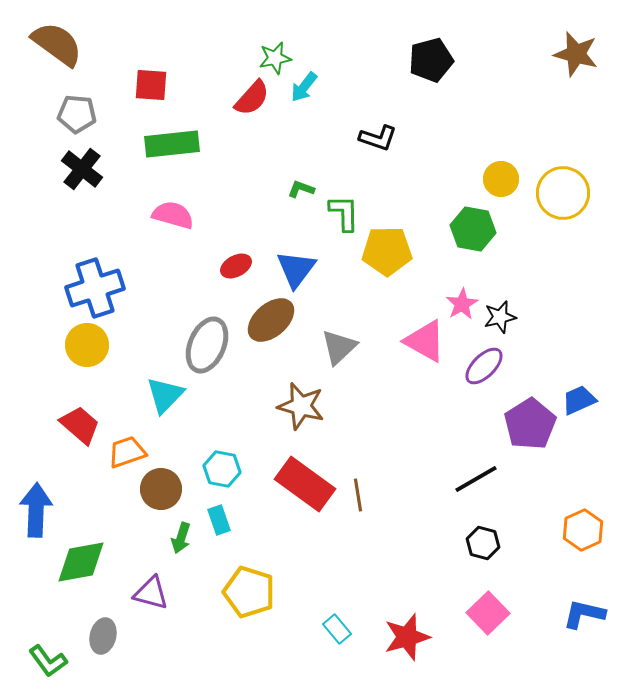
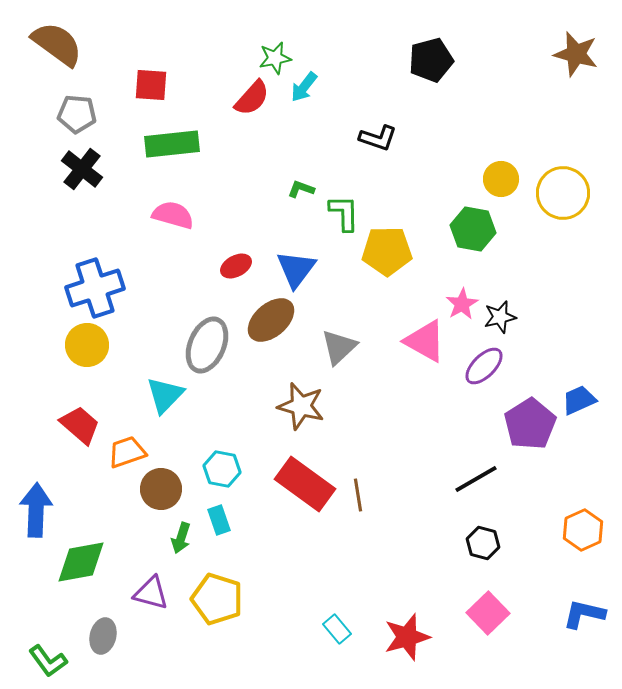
yellow pentagon at (249, 592): moved 32 px left, 7 px down
